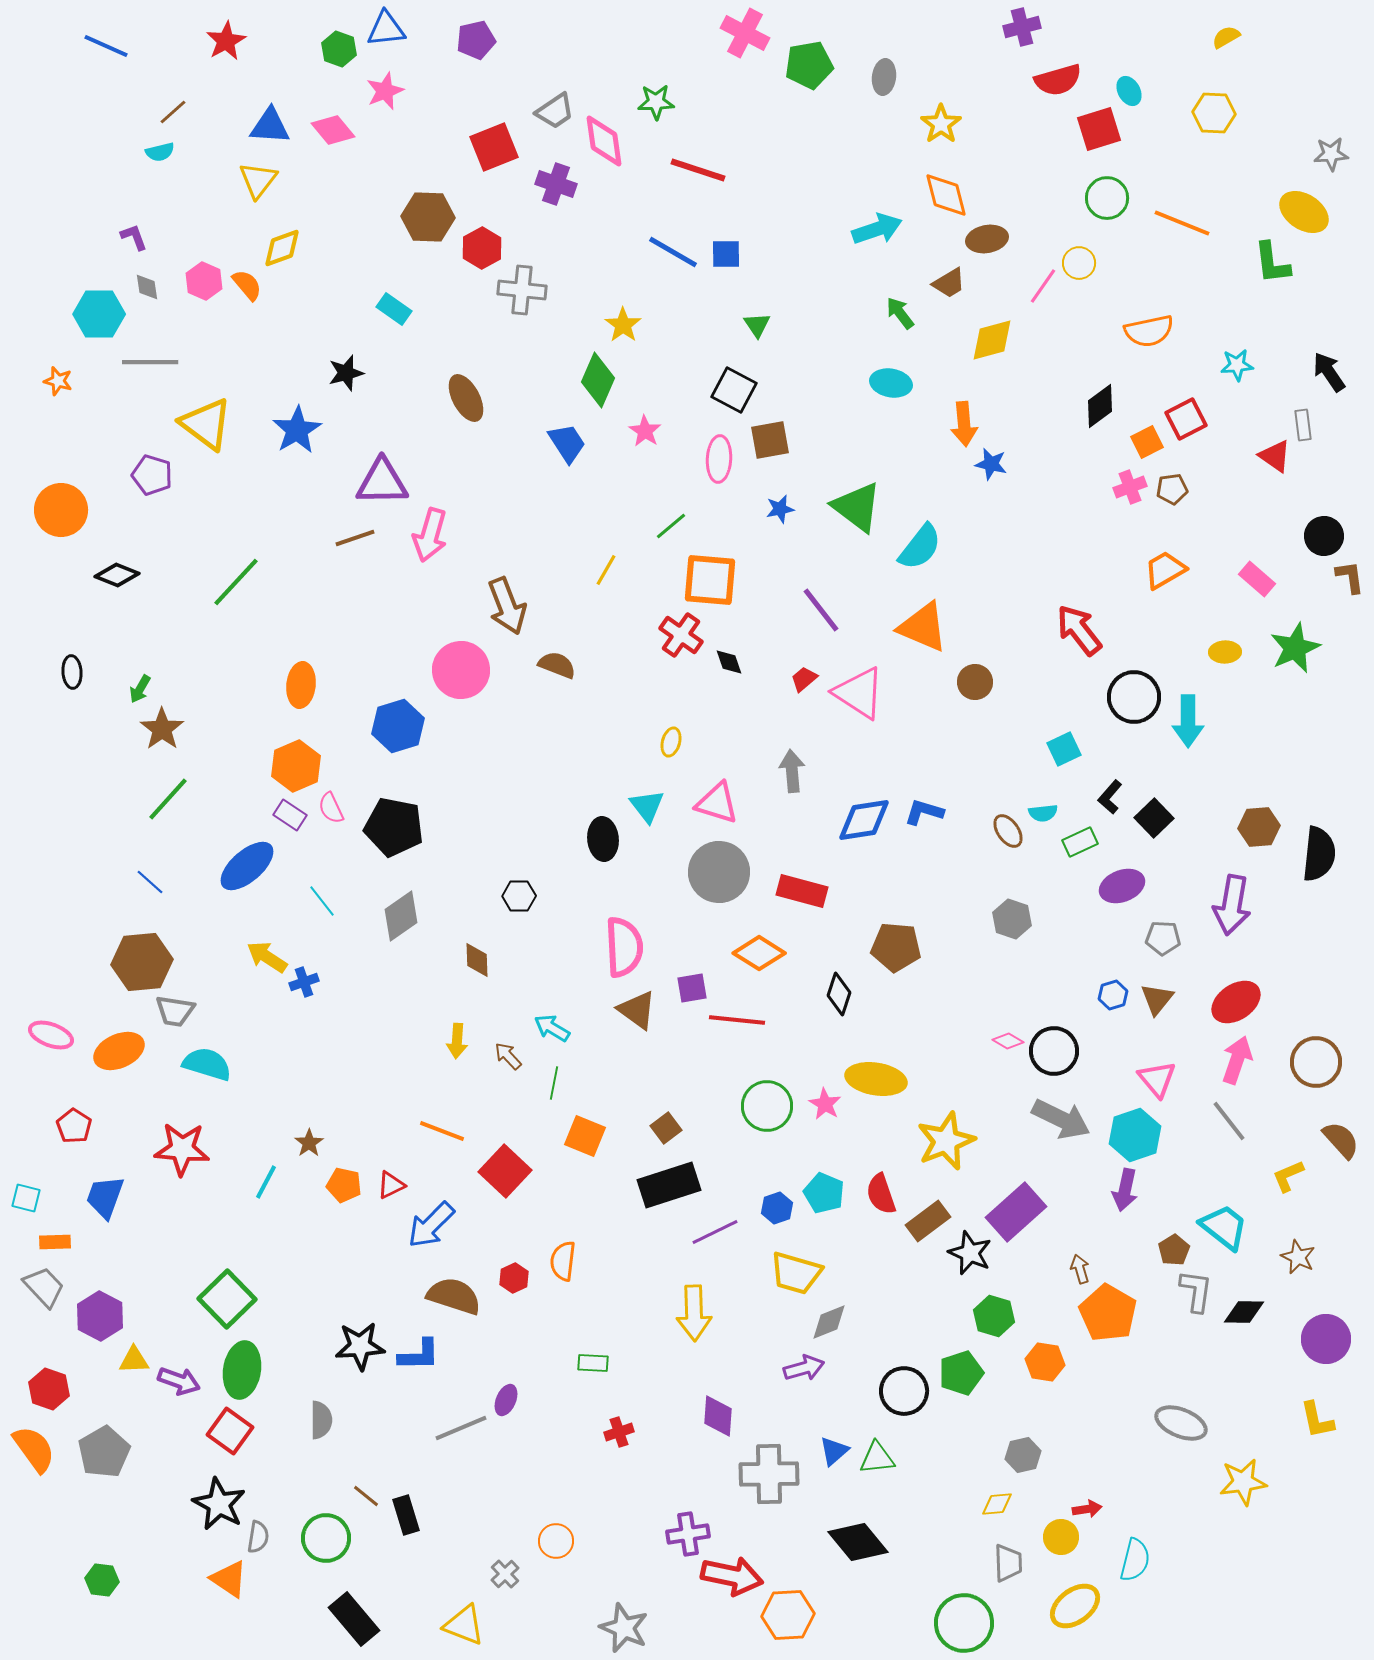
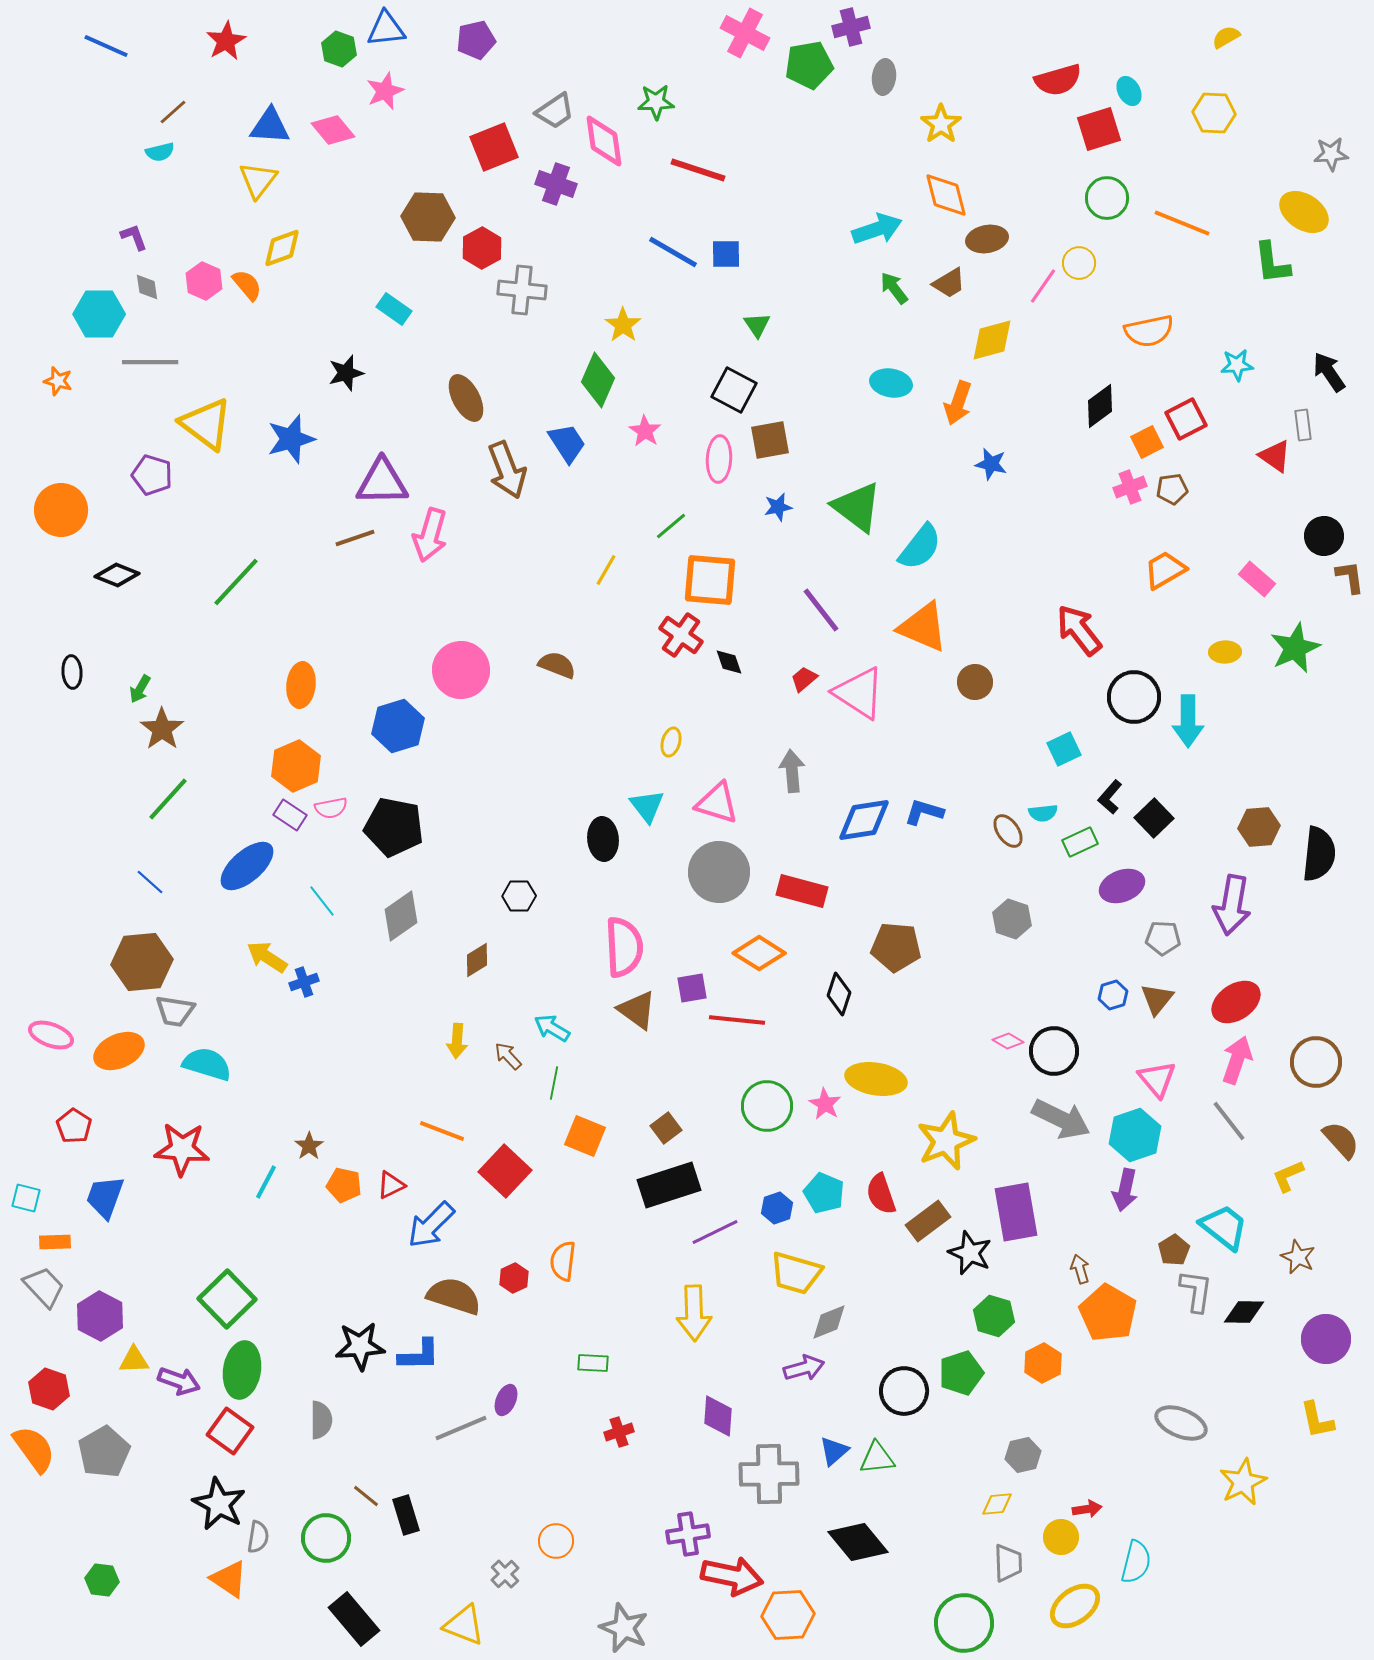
purple cross at (1022, 27): moved 171 px left
green arrow at (900, 313): moved 6 px left, 25 px up
orange arrow at (964, 424): moved 6 px left, 21 px up; rotated 24 degrees clockwise
blue star at (297, 430): moved 6 px left, 9 px down; rotated 15 degrees clockwise
blue star at (780, 509): moved 2 px left, 2 px up
brown arrow at (507, 606): moved 136 px up
pink semicircle at (331, 808): rotated 76 degrees counterclockwise
brown diamond at (477, 960): rotated 60 degrees clockwise
brown star at (309, 1143): moved 3 px down
purple rectangle at (1016, 1212): rotated 58 degrees counterclockwise
orange hexagon at (1045, 1362): moved 2 px left, 1 px down; rotated 24 degrees clockwise
yellow star at (1243, 1482): rotated 18 degrees counterclockwise
cyan semicircle at (1135, 1560): moved 1 px right, 2 px down
